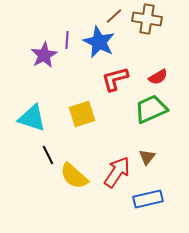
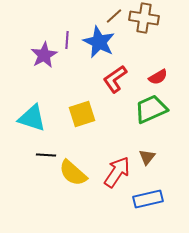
brown cross: moved 3 px left, 1 px up
red L-shape: rotated 20 degrees counterclockwise
black line: moved 2 px left; rotated 60 degrees counterclockwise
yellow semicircle: moved 1 px left, 3 px up
